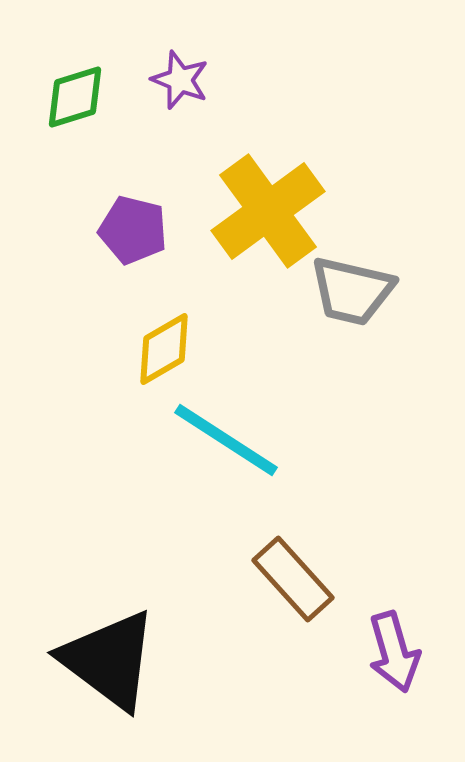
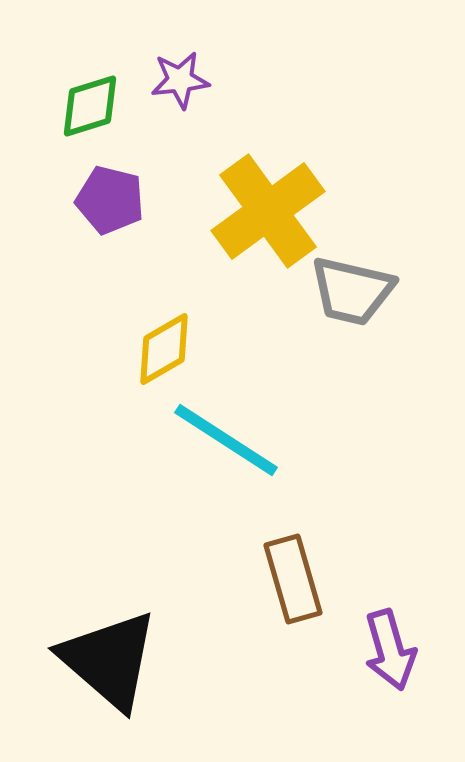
purple star: rotated 28 degrees counterclockwise
green diamond: moved 15 px right, 9 px down
purple pentagon: moved 23 px left, 30 px up
brown rectangle: rotated 26 degrees clockwise
purple arrow: moved 4 px left, 2 px up
black triangle: rotated 4 degrees clockwise
